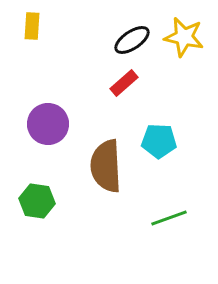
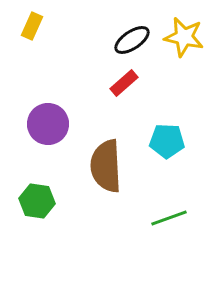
yellow rectangle: rotated 20 degrees clockwise
cyan pentagon: moved 8 px right
